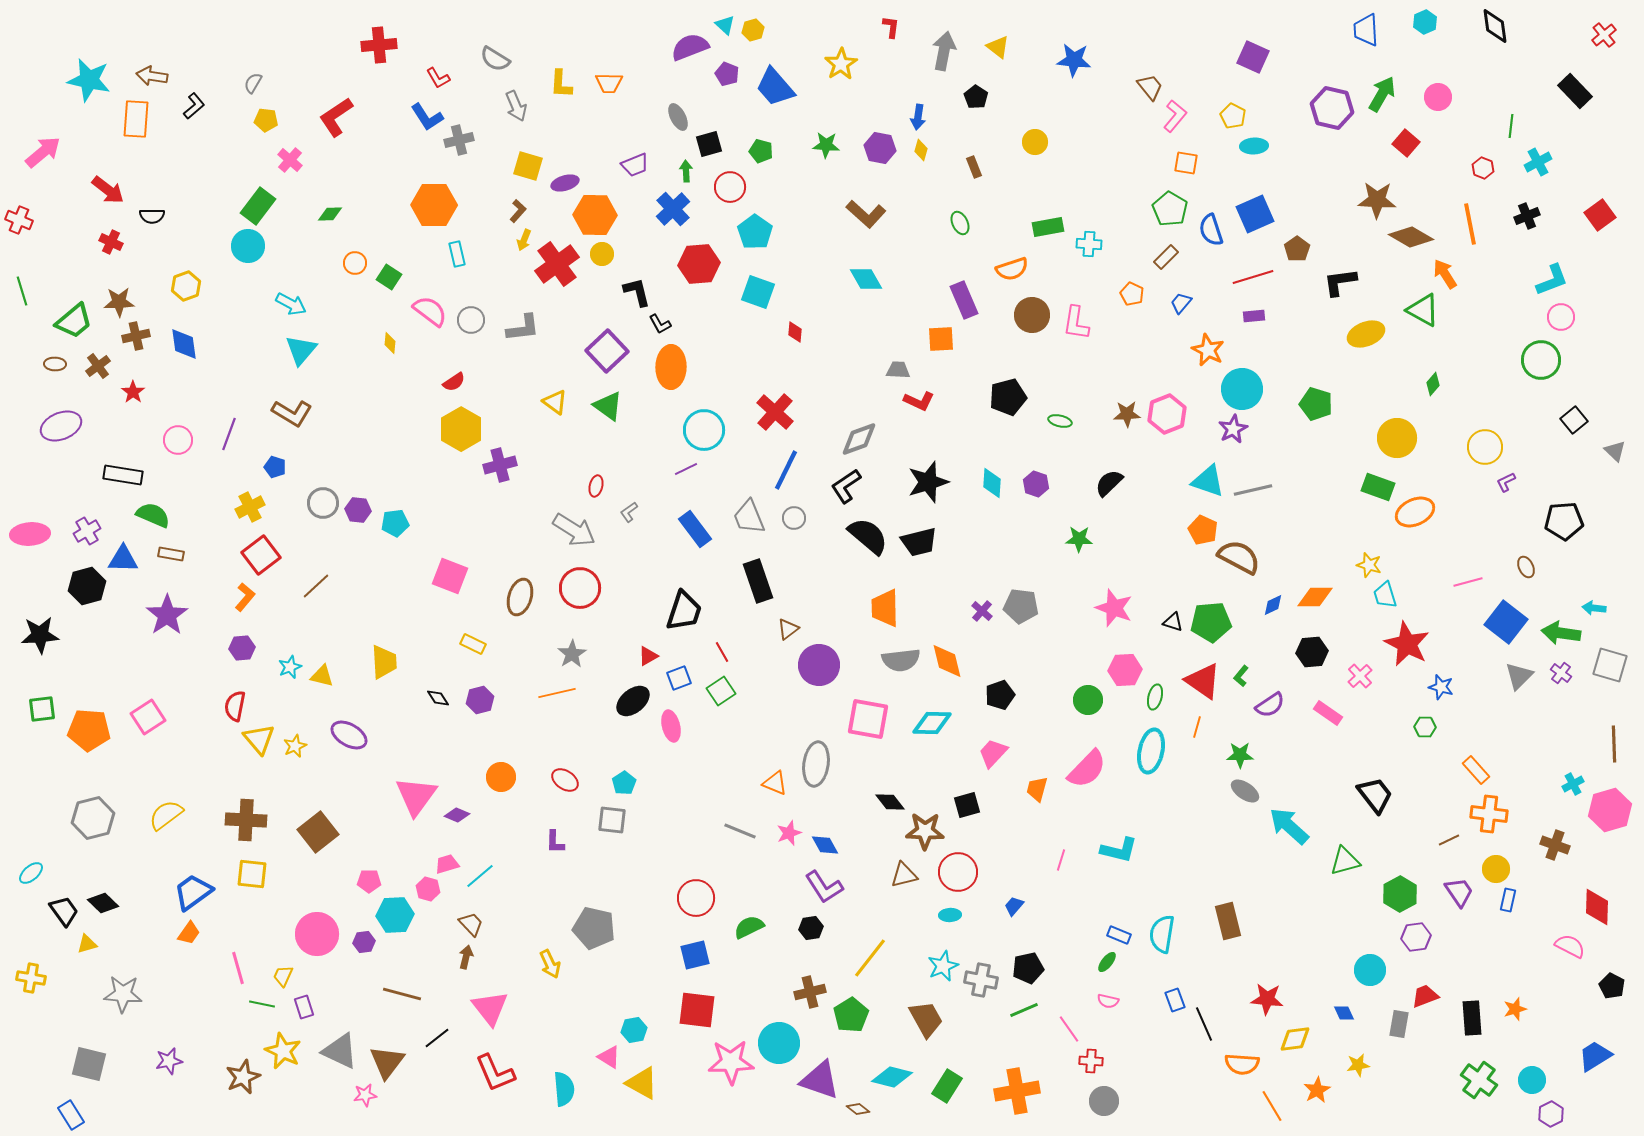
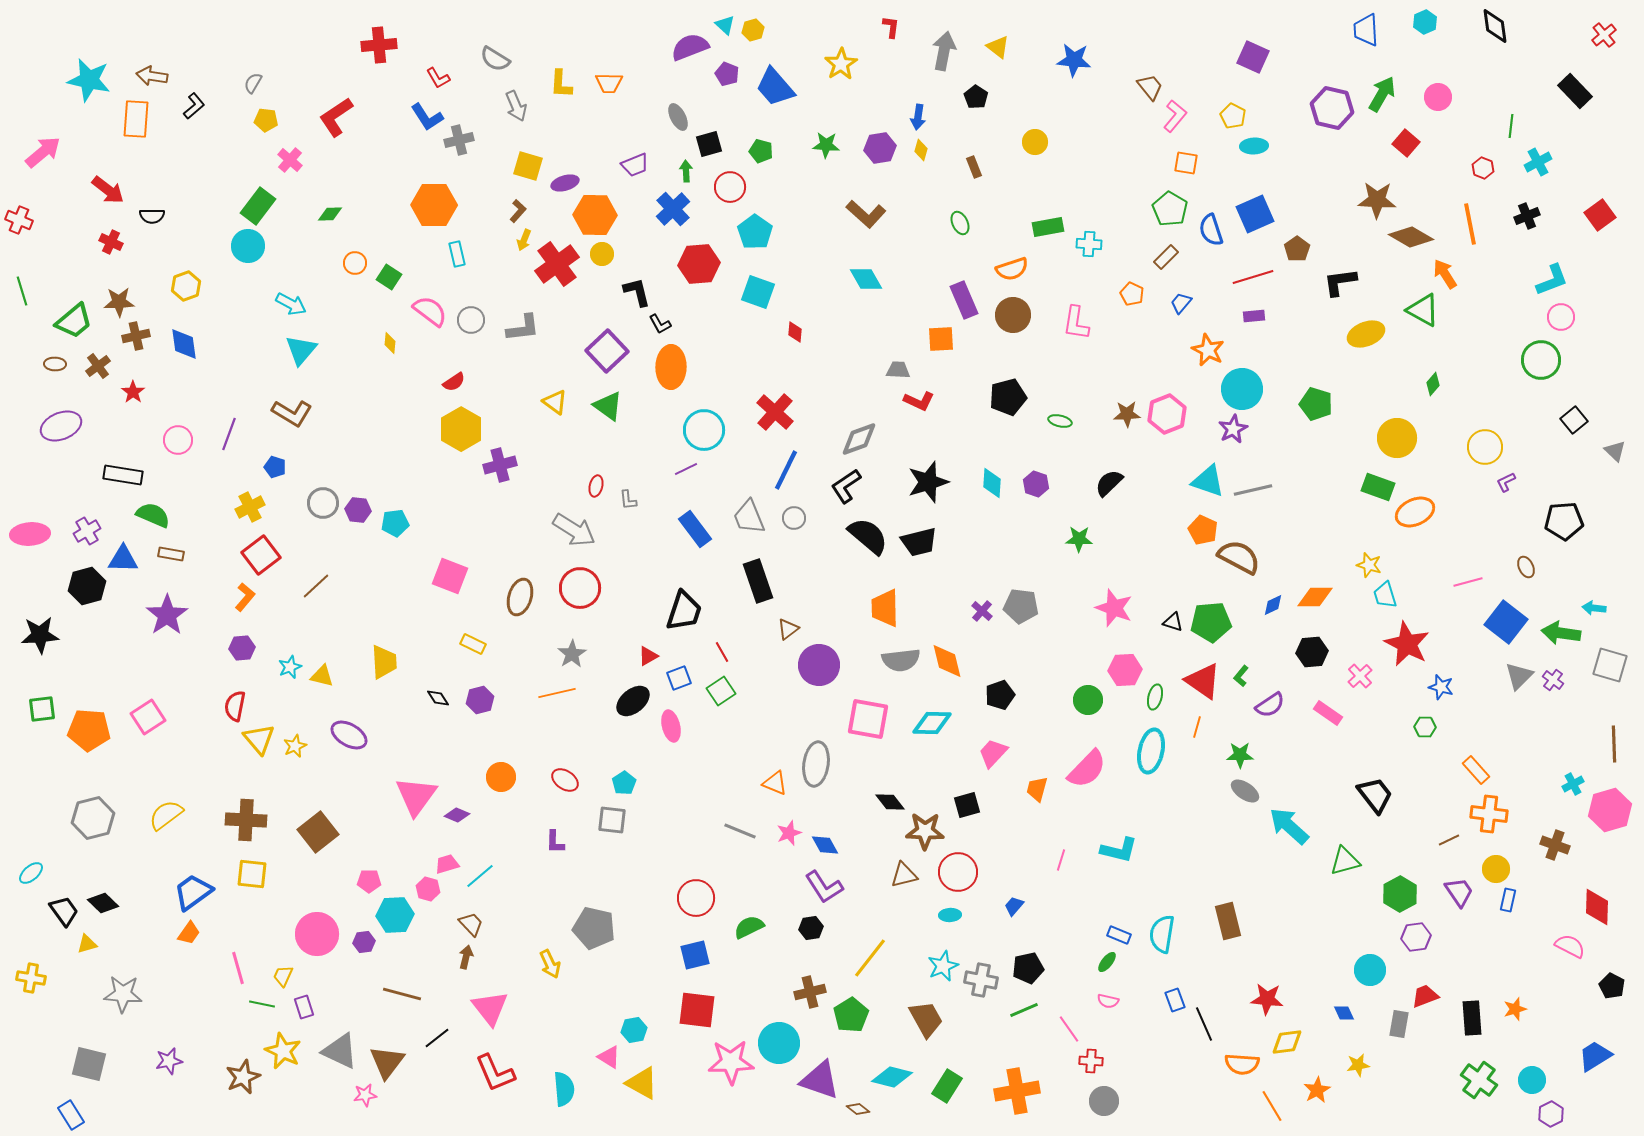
purple hexagon at (880, 148): rotated 20 degrees counterclockwise
brown circle at (1032, 315): moved 19 px left
gray L-shape at (629, 512): moved 1 px left, 12 px up; rotated 60 degrees counterclockwise
purple cross at (1561, 673): moved 8 px left, 7 px down
yellow diamond at (1295, 1039): moved 8 px left, 3 px down
